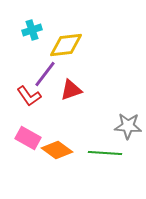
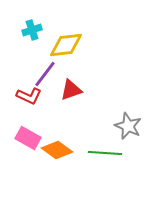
red L-shape: rotated 30 degrees counterclockwise
gray star: rotated 20 degrees clockwise
